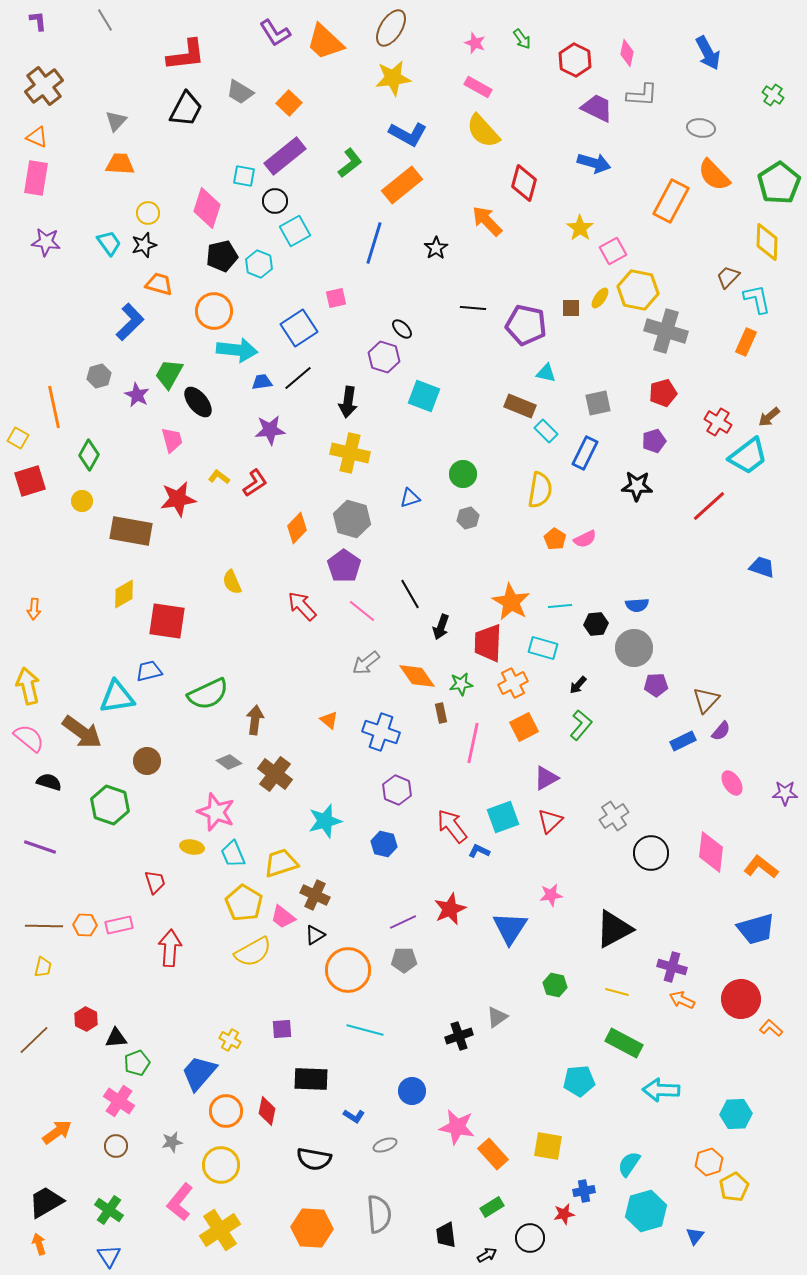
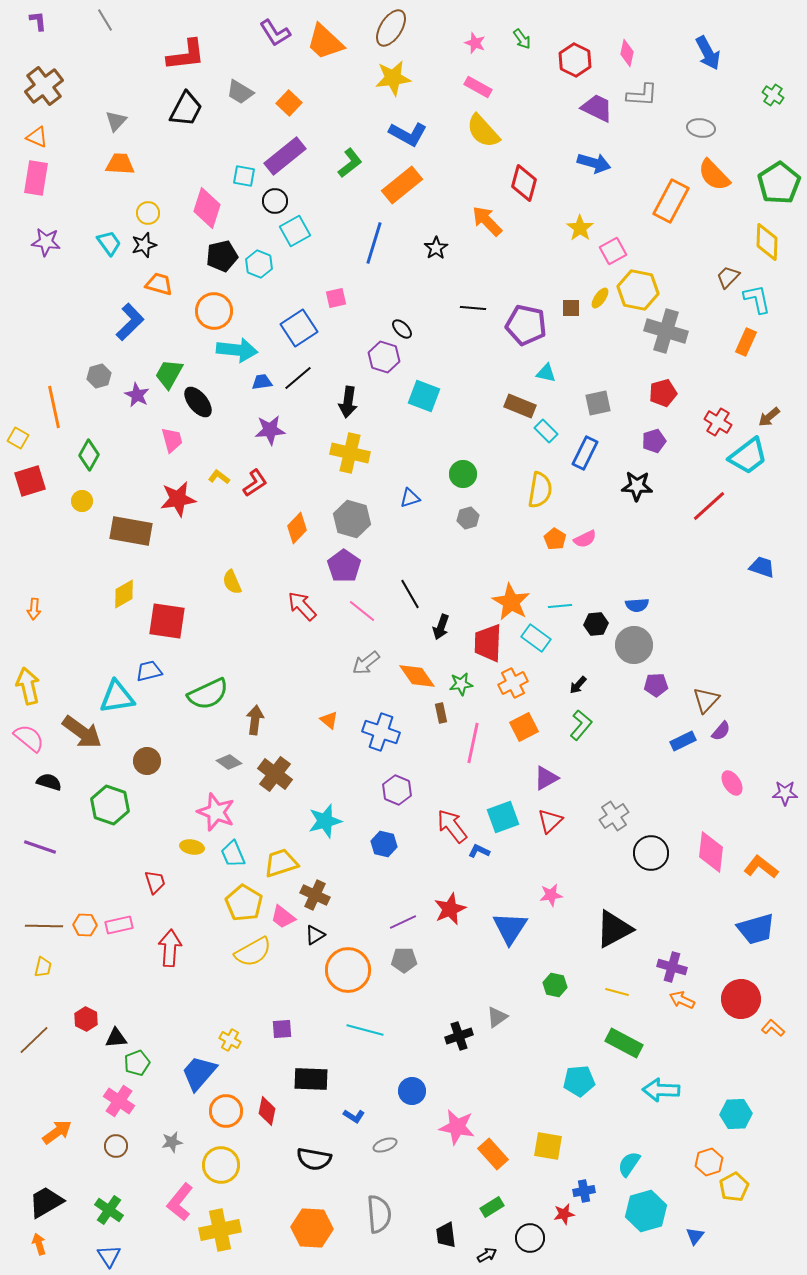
cyan rectangle at (543, 648): moved 7 px left, 10 px up; rotated 20 degrees clockwise
gray circle at (634, 648): moved 3 px up
orange L-shape at (771, 1028): moved 2 px right
yellow cross at (220, 1230): rotated 21 degrees clockwise
